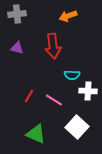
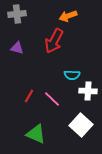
red arrow: moved 1 px right, 5 px up; rotated 35 degrees clockwise
pink line: moved 2 px left, 1 px up; rotated 12 degrees clockwise
white square: moved 4 px right, 2 px up
